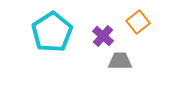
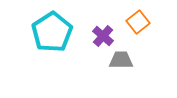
gray trapezoid: moved 1 px right, 1 px up
